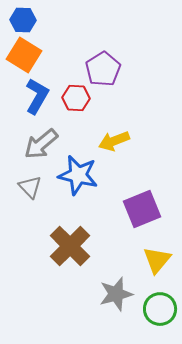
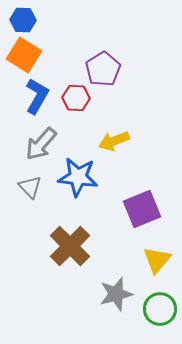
gray arrow: rotated 9 degrees counterclockwise
blue star: moved 2 px down; rotated 6 degrees counterclockwise
